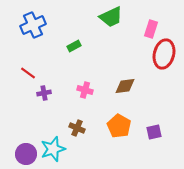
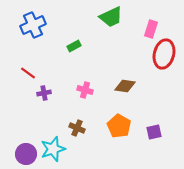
brown diamond: rotated 15 degrees clockwise
